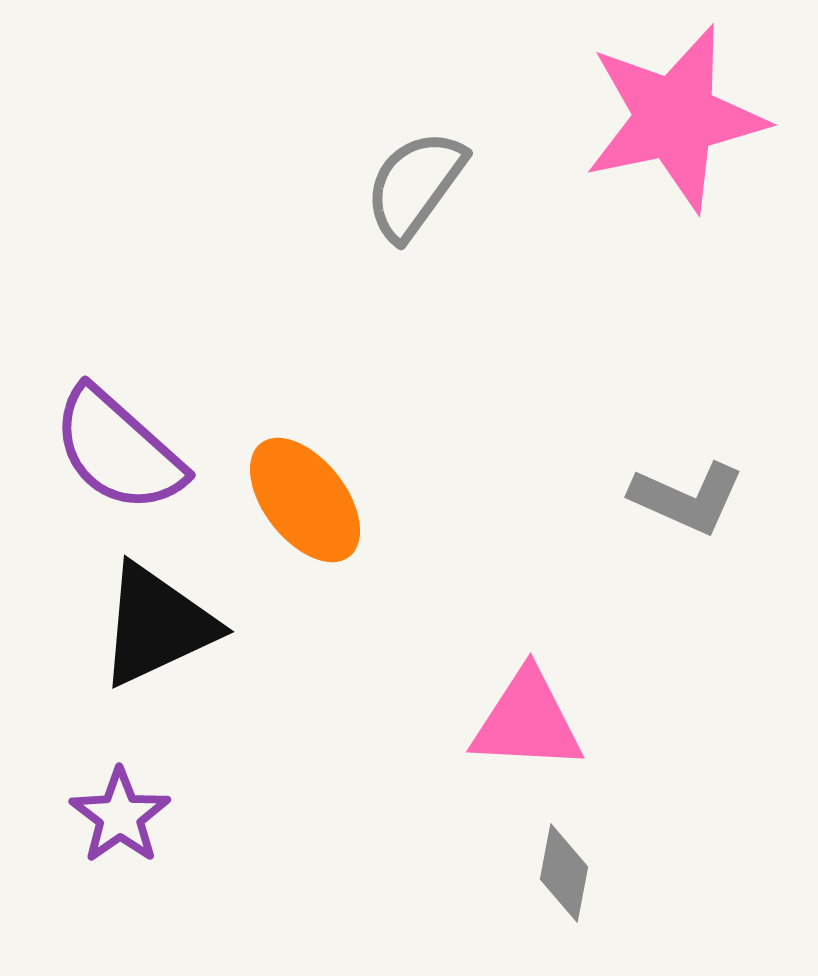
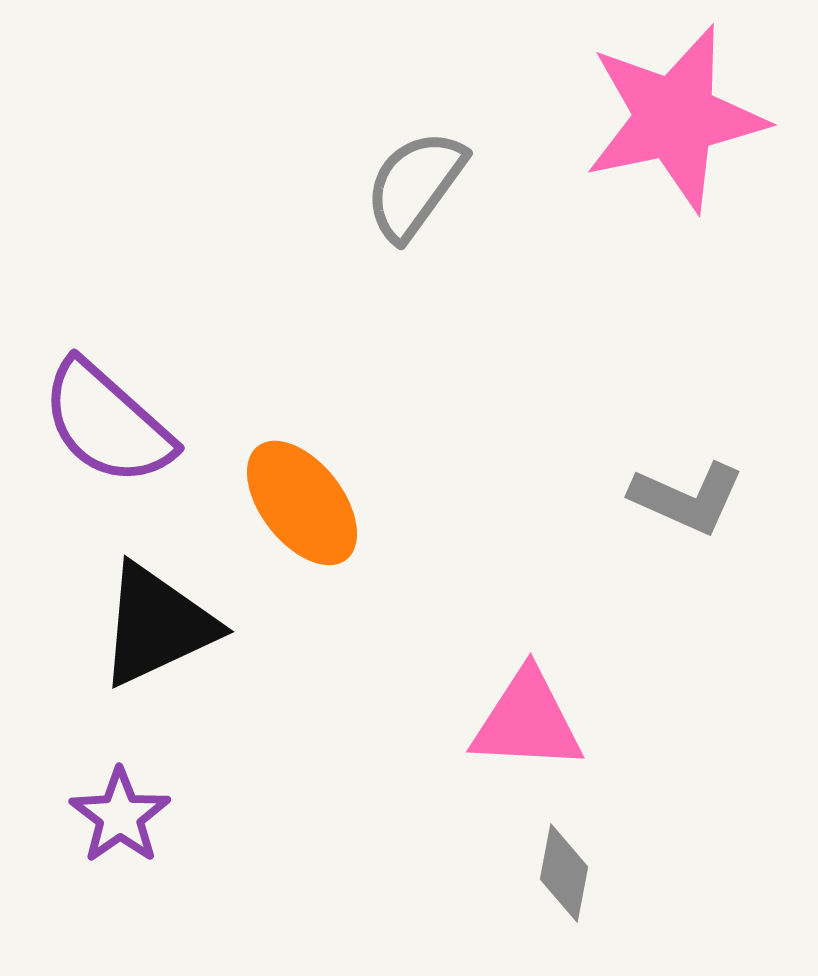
purple semicircle: moved 11 px left, 27 px up
orange ellipse: moved 3 px left, 3 px down
